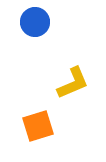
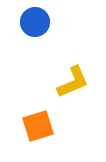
yellow L-shape: moved 1 px up
